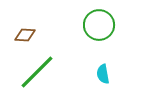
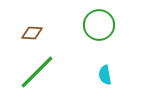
brown diamond: moved 7 px right, 2 px up
cyan semicircle: moved 2 px right, 1 px down
